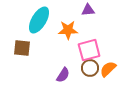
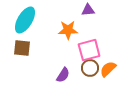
cyan ellipse: moved 14 px left
